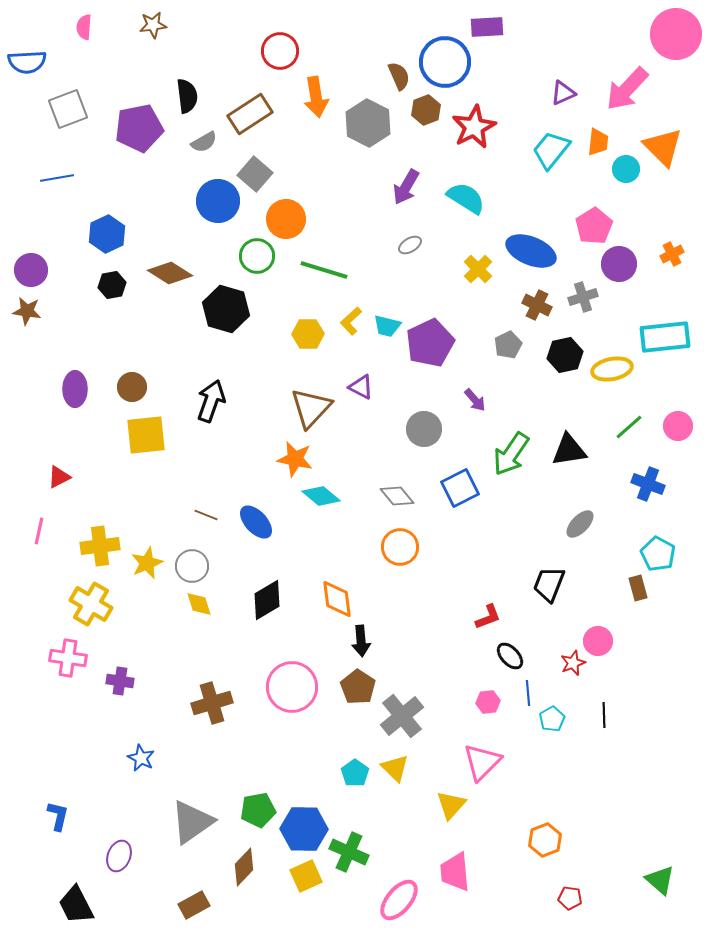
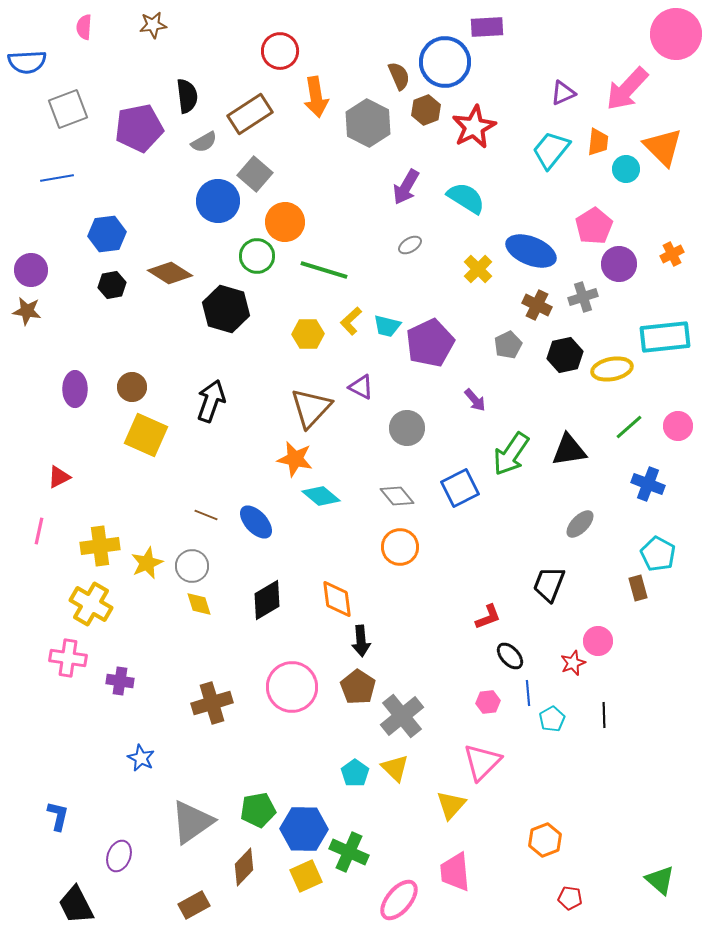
orange circle at (286, 219): moved 1 px left, 3 px down
blue hexagon at (107, 234): rotated 18 degrees clockwise
gray circle at (424, 429): moved 17 px left, 1 px up
yellow square at (146, 435): rotated 30 degrees clockwise
